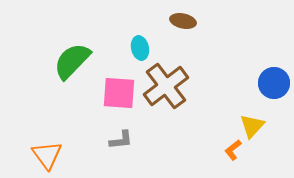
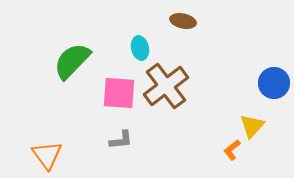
orange L-shape: moved 1 px left
